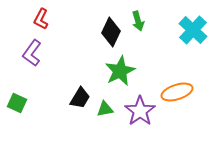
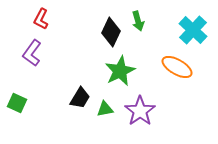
orange ellipse: moved 25 px up; rotated 48 degrees clockwise
